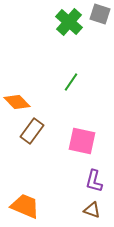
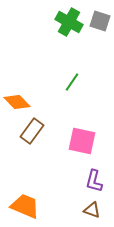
gray square: moved 7 px down
green cross: rotated 12 degrees counterclockwise
green line: moved 1 px right
